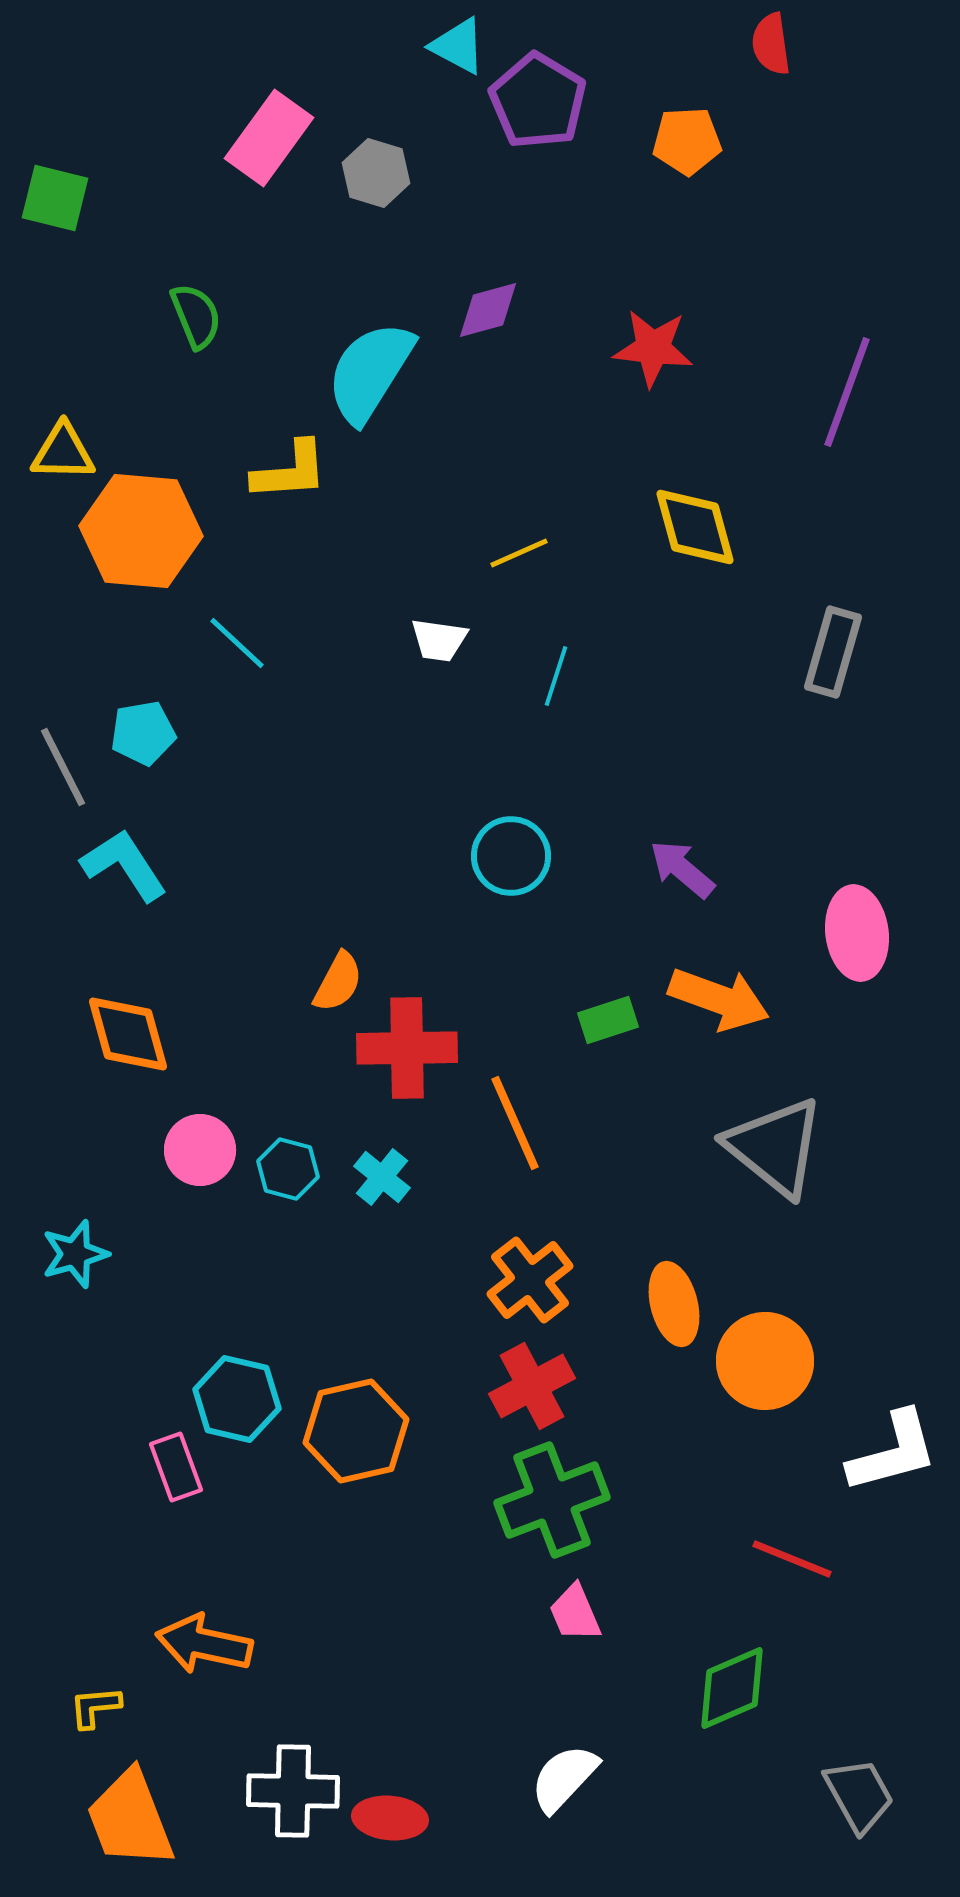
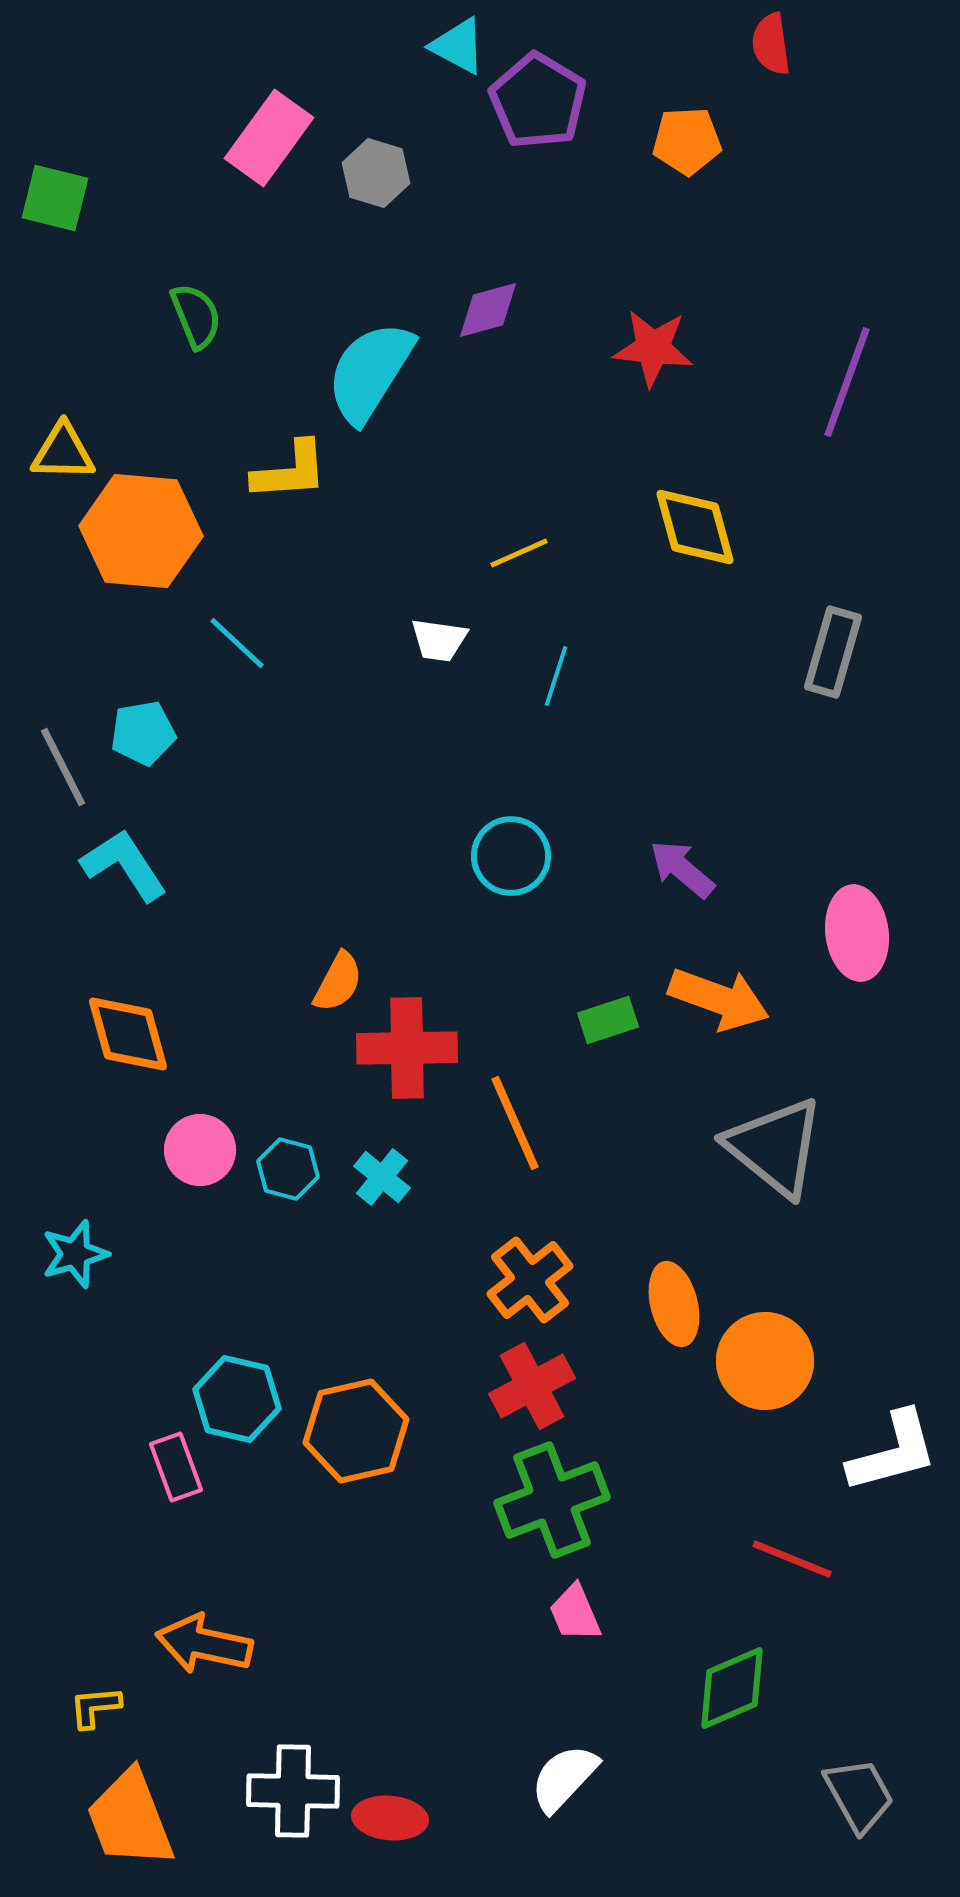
purple line at (847, 392): moved 10 px up
